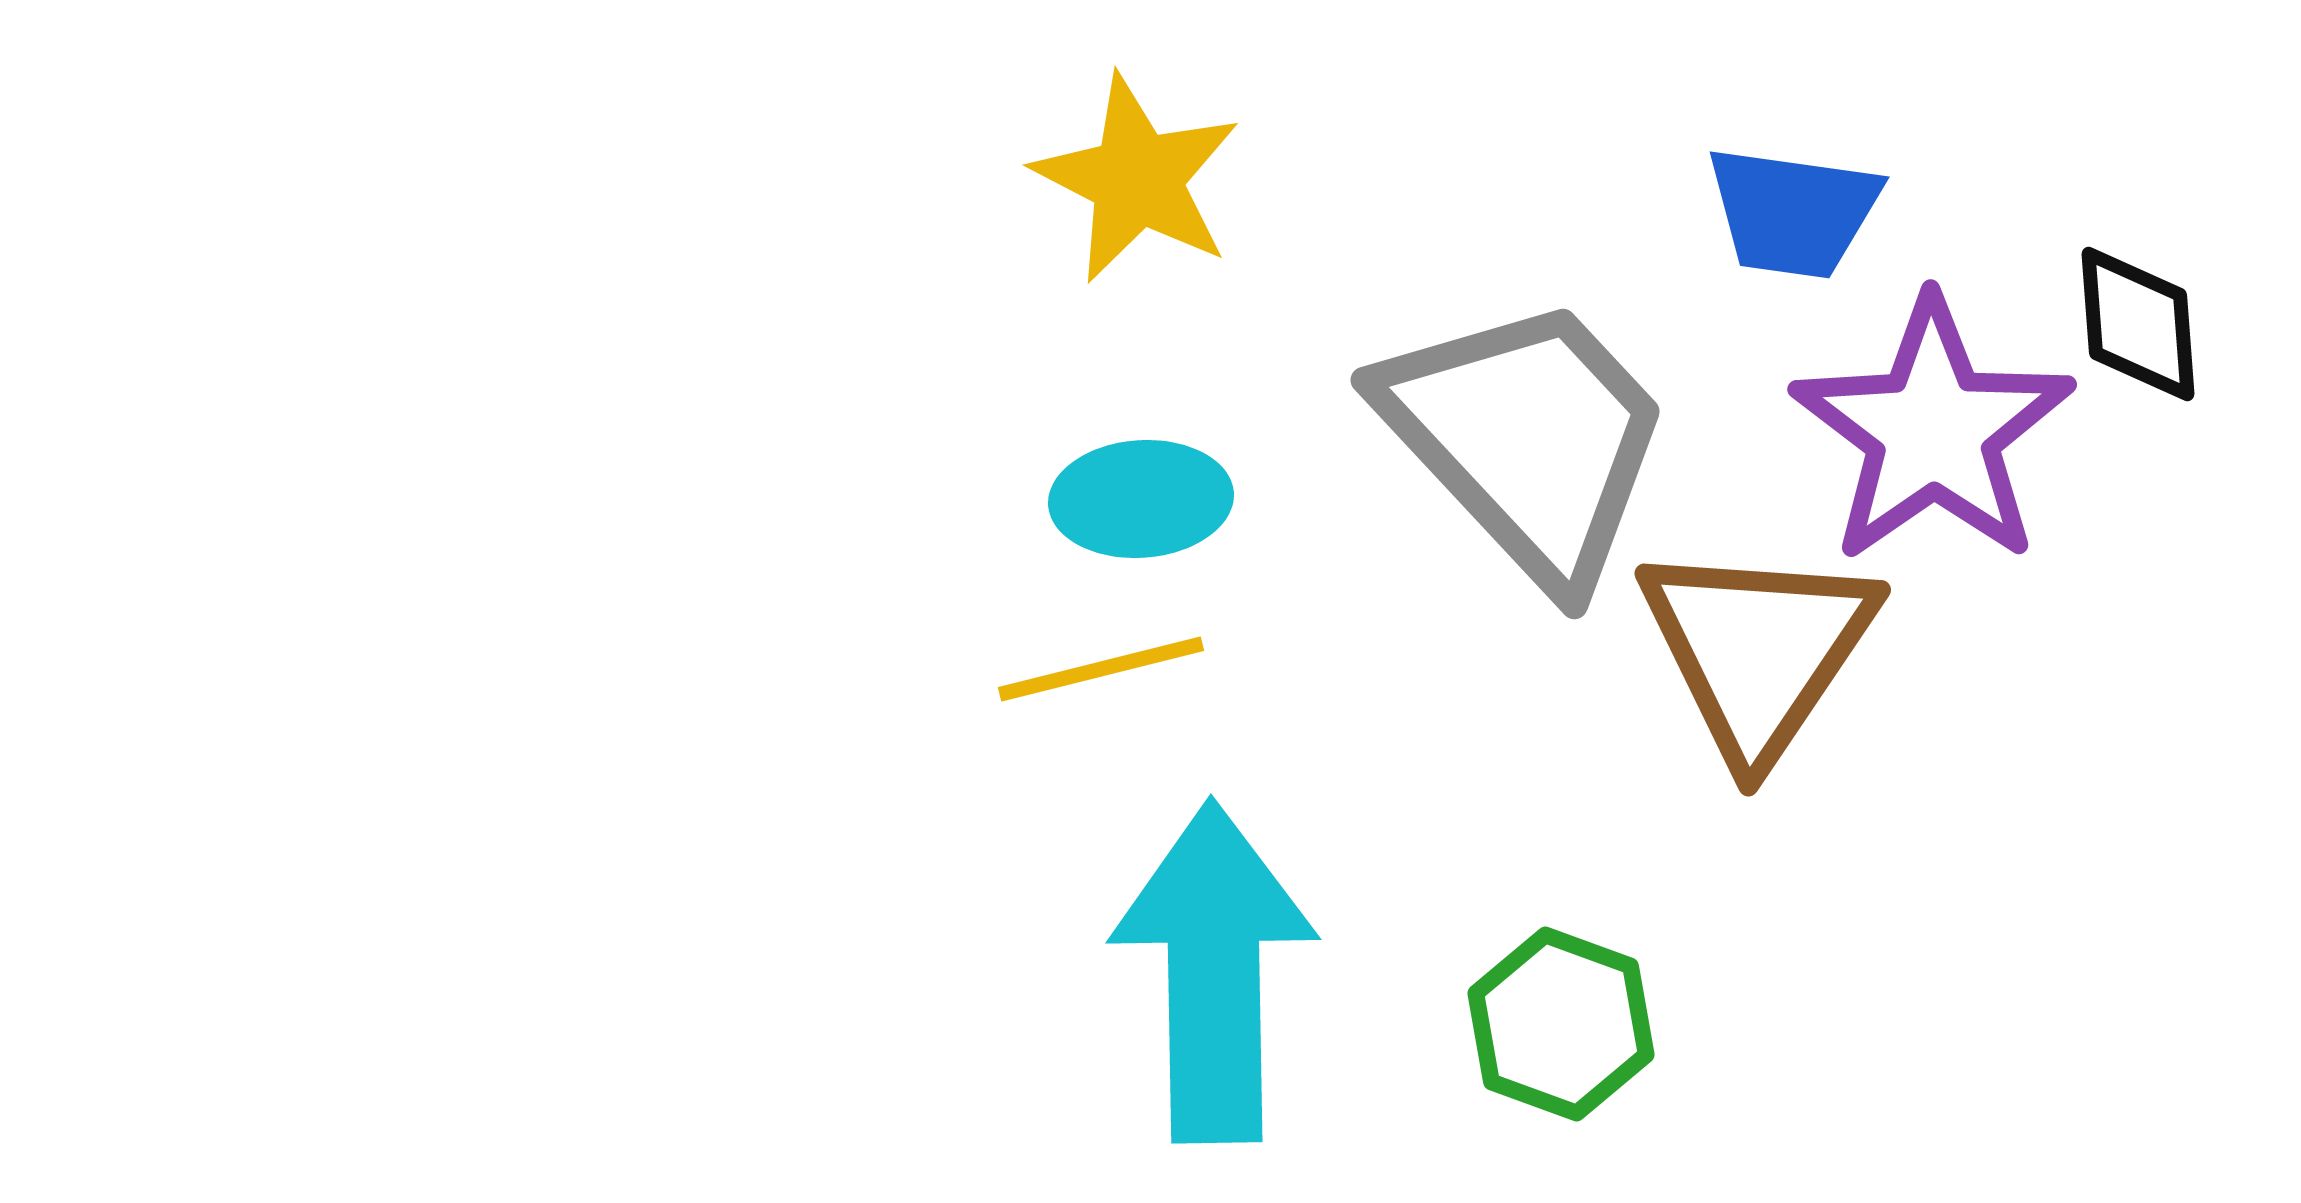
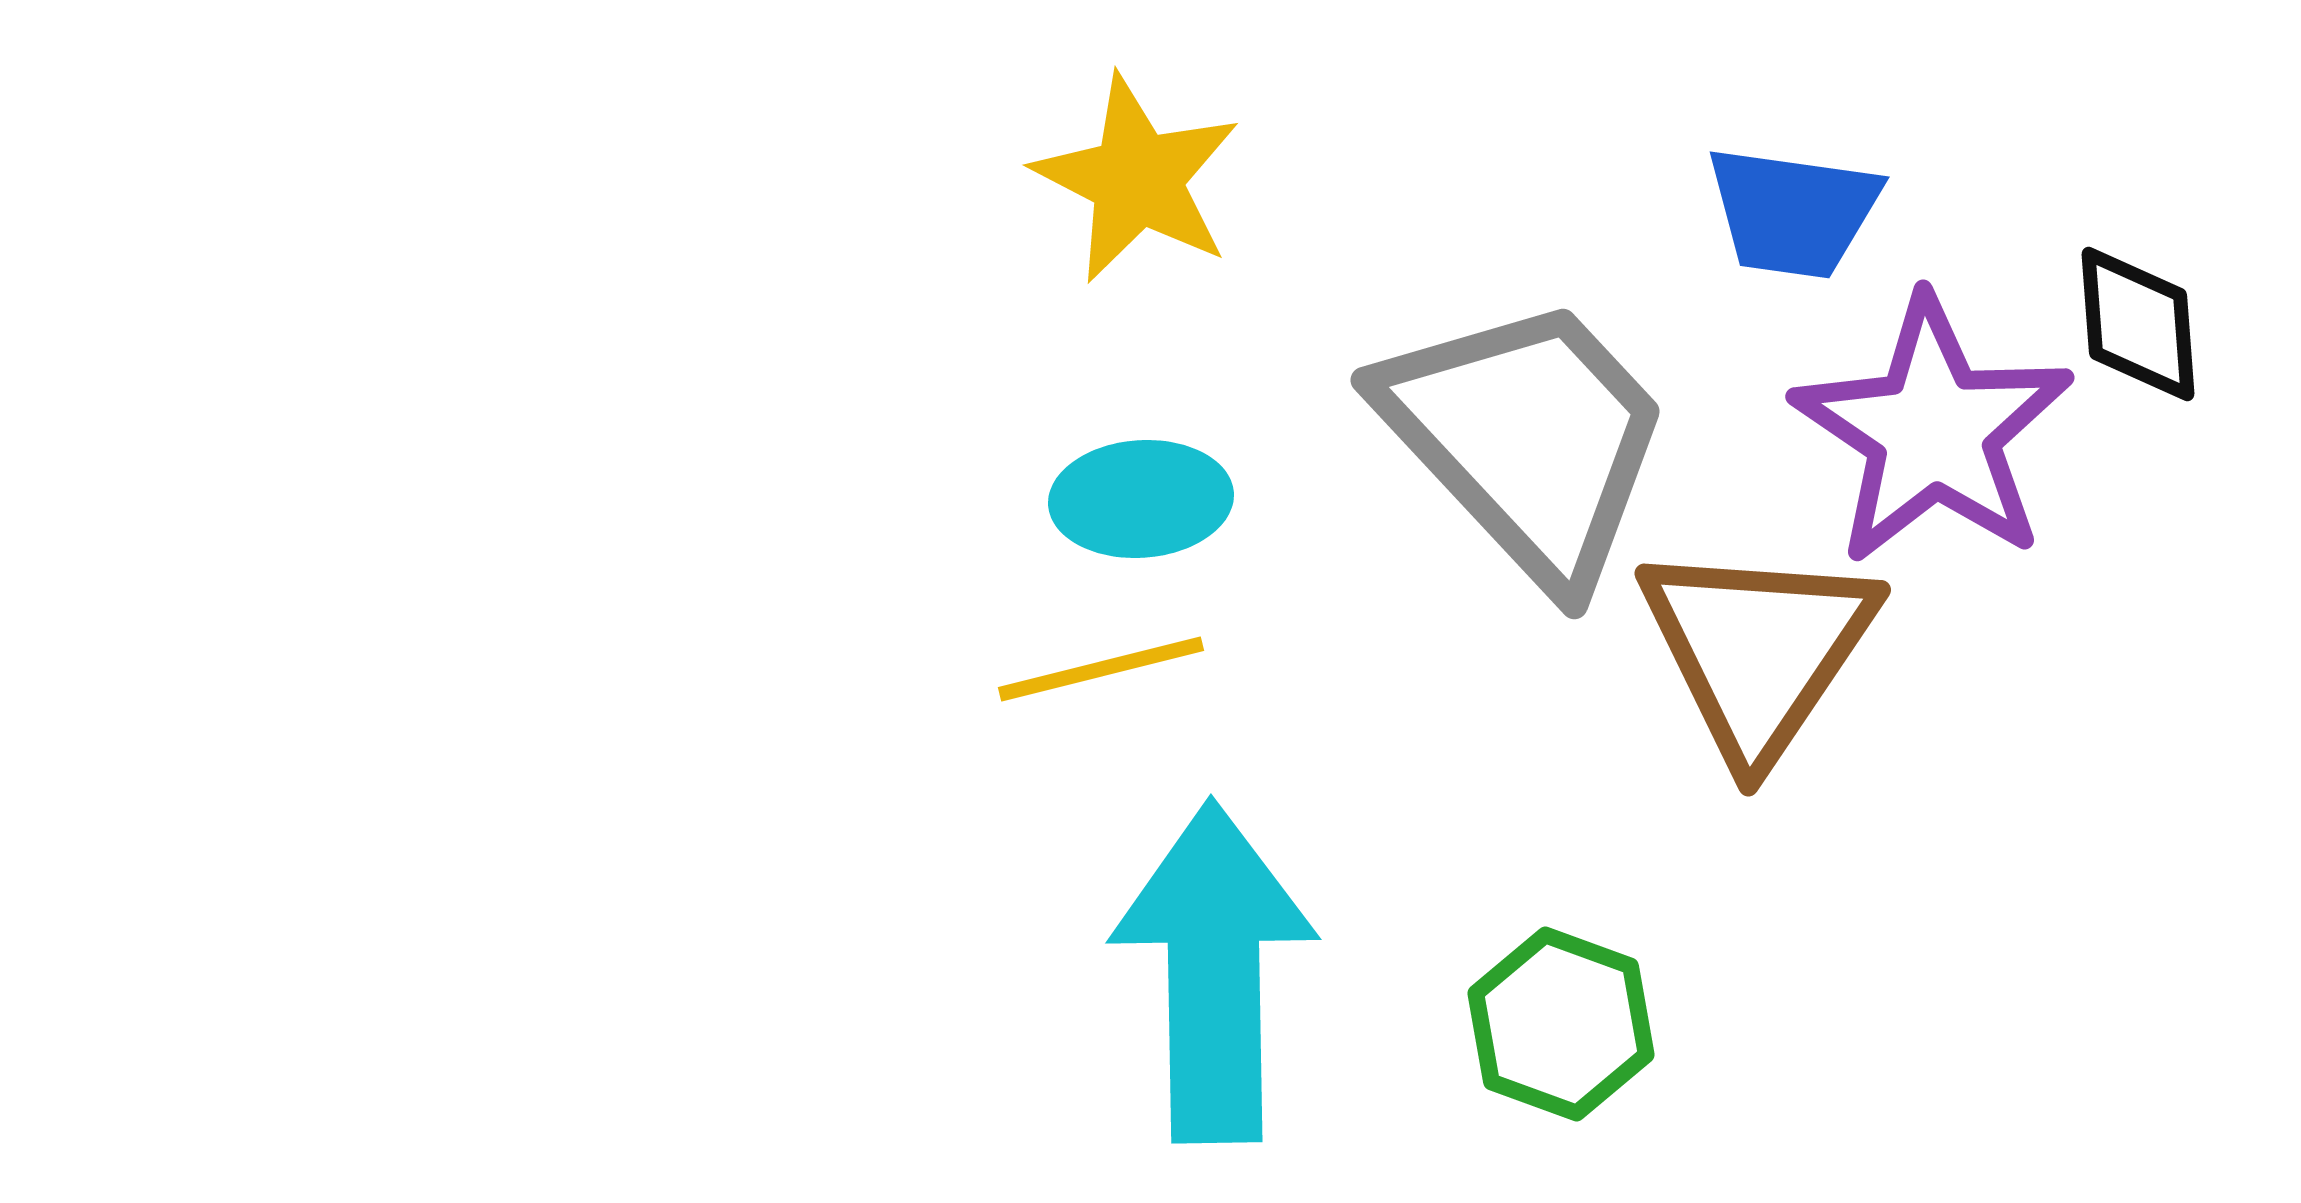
purple star: rotated 3 degrees counterclockwise
